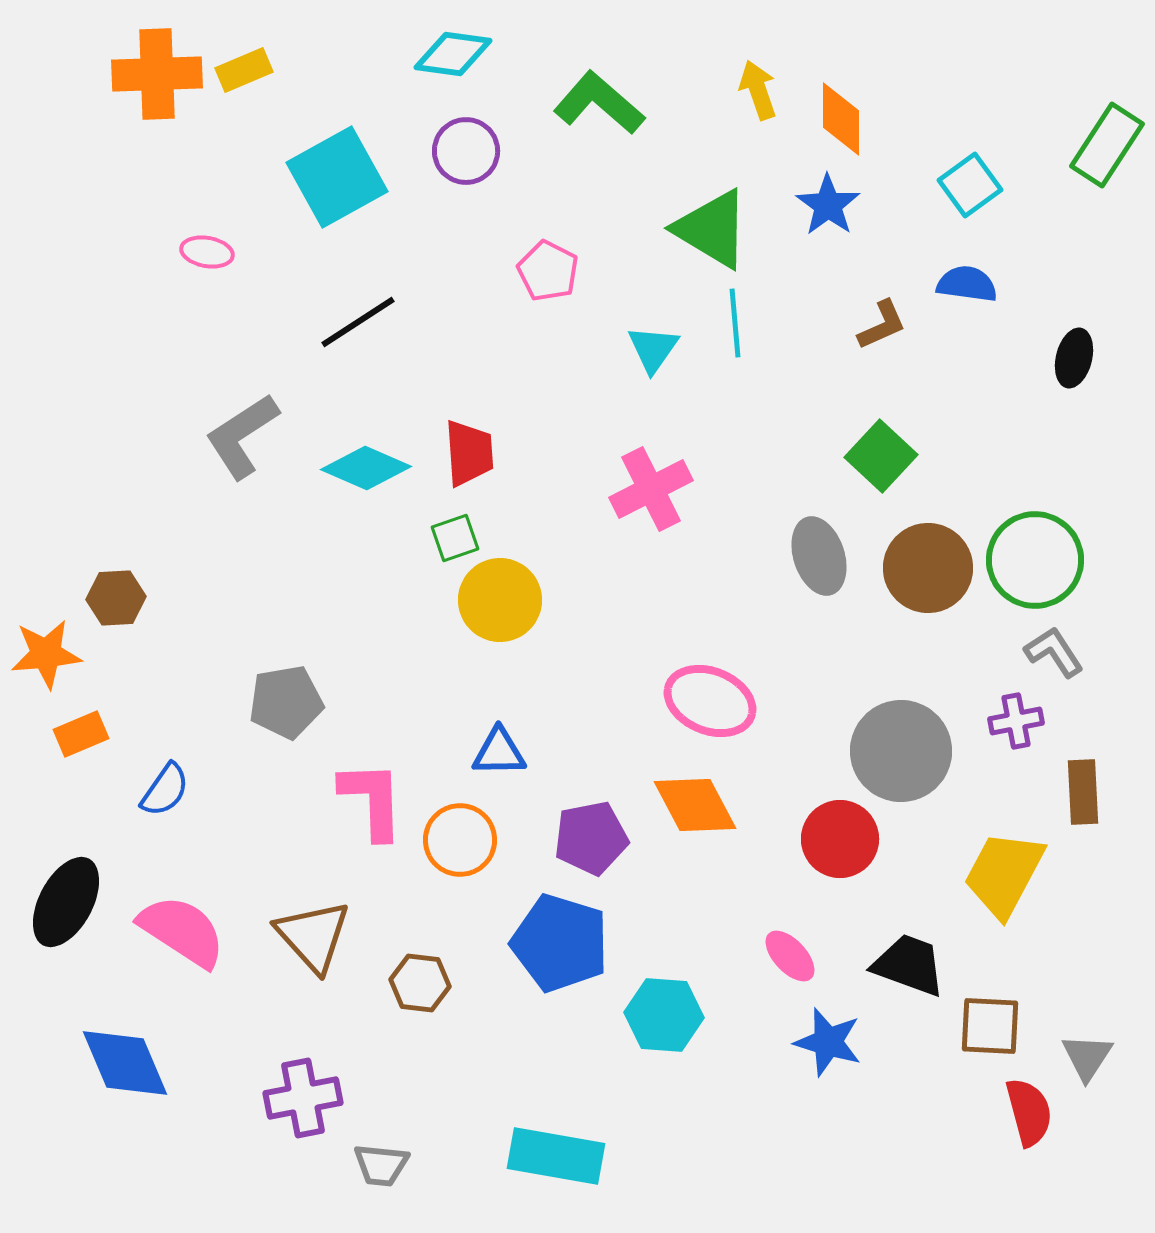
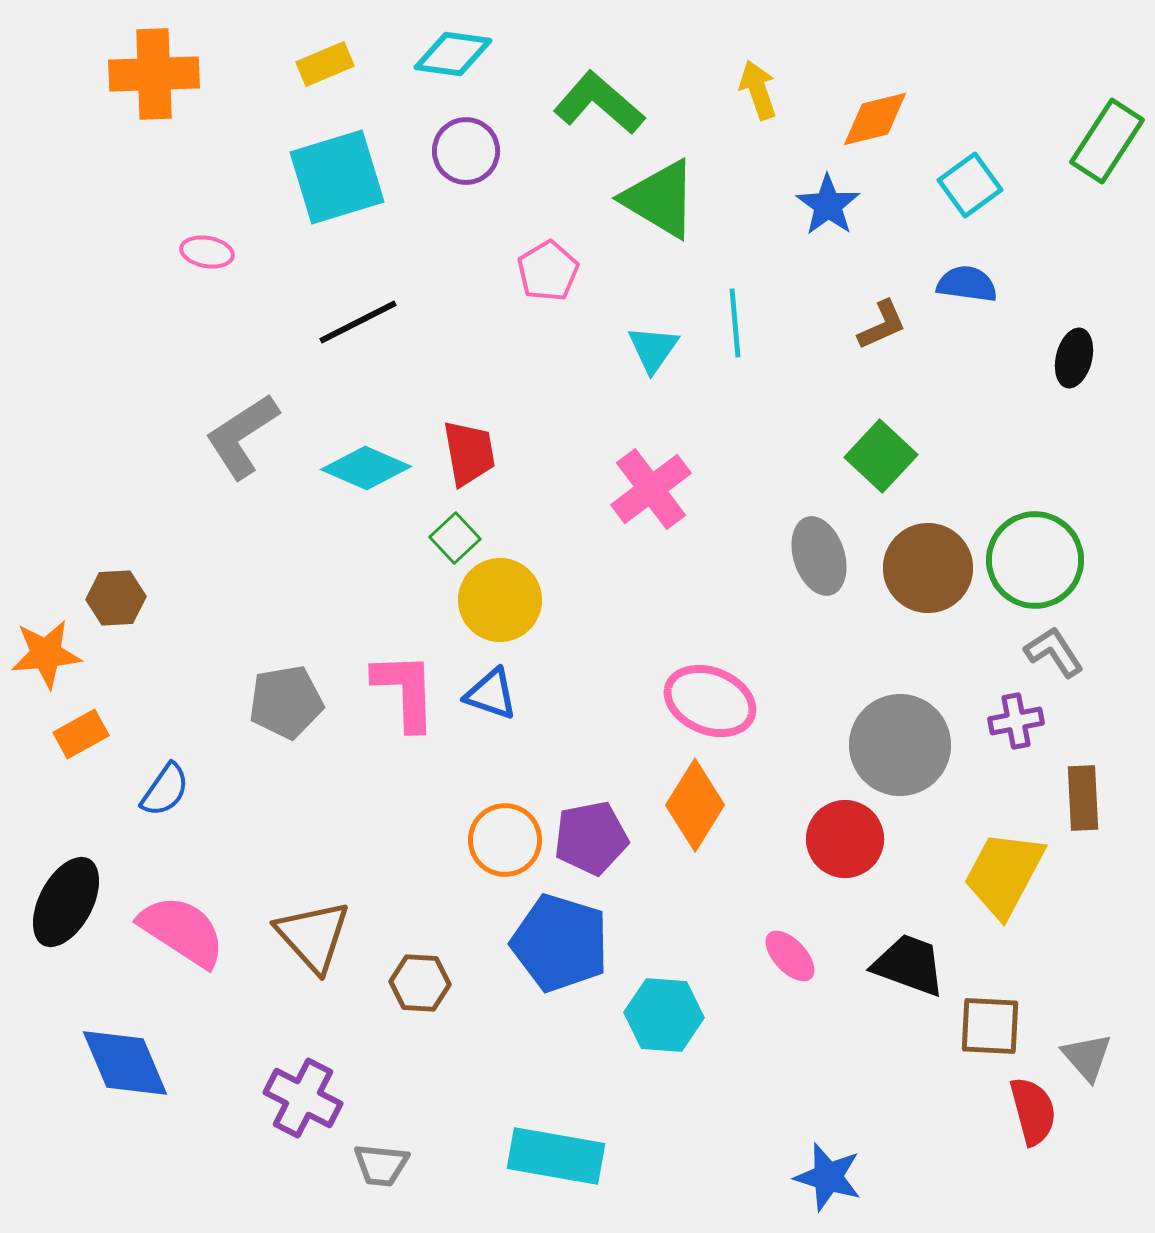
yellow rectangle at (244, 70): moved 81 px right, 6 px up
orange cross at (157, 74): moved 3 px left
orange diamond at (841, 119): moved 34 px right; rotated 76 degrees clockwise
green rectangle at (1107, 145): moved 4 px up
cyan square at (337, 177): rotated 12 degrees clockwise
green triangle at (712, 229): moved 52 px left, 30 px up
pink pentagon at (548, 271): rotated 14 degrees clockwise
black line at (358, 322): rotated 6 degrees clockwise
red trapezoid at (469, 453): rotated 6 degrees counterclockwise
pink cross at (651, 489): rotated 10 degrees counterclockwise
green square at (455, 538): rotated 24 degrees counterclockwise
orange rectangle at (81, 734): rotated 6 degrees counterclockwise
gray circle at (901, 751): moved 1 px left, 6 px up
blue triangle at (499, 752): moved 8 px left, 58 px up; rotated 20 degrees clockwise
brown rectangle at (1083, 792): moved 6 px down
pink L-shape at (372, 800): moved 33 px right, 109 px up
orange diamond at (695, 805): rotated 60 degrees clockwise
red circle at (840, 839): moved 5 px right
orange circle at (460, 840): moved 45 px right
brown hexagon at (420, 983): rotated 4 degrees counterclockwise
blue star at (828, 1042): moved 135 px down
gray triangle at (1087, 1057): rotated 14 degrees counterclockwise
purple cross at (303, 1098): rotated 38 degrees clockwise
red semicircle at (1029, 1112): moved 4 px right, 1 px up
